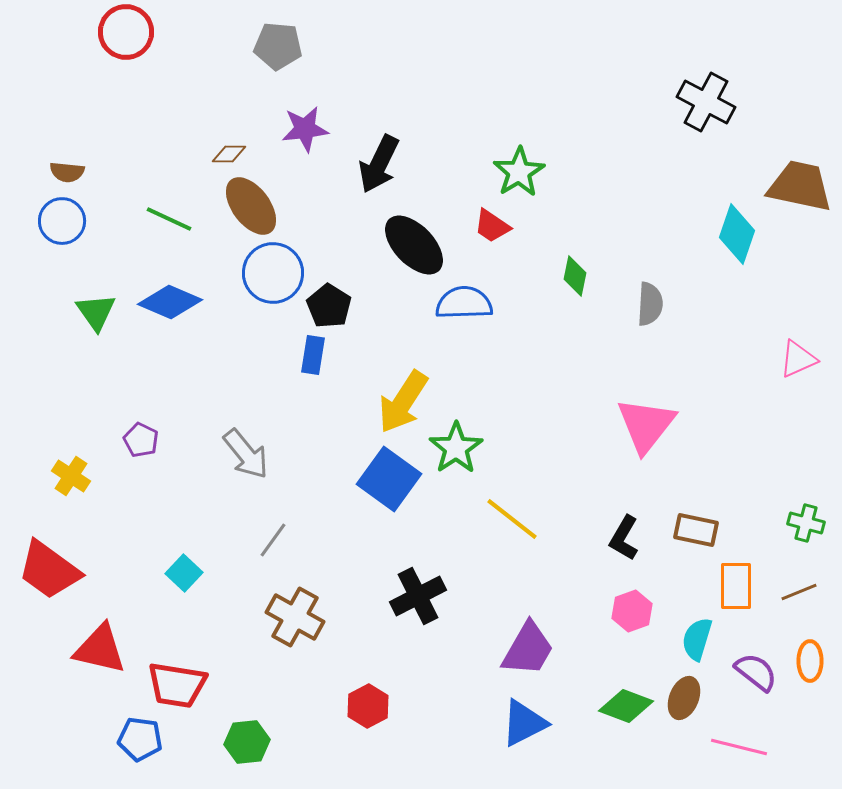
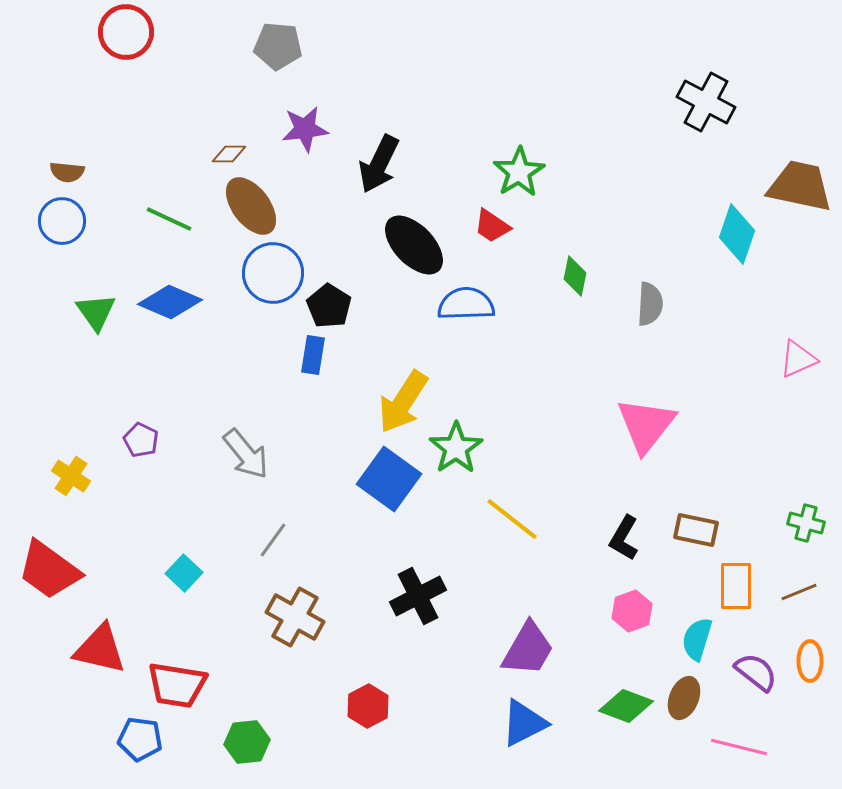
blue semicircle at (464, 303): moved 2 px right, 1 px down
